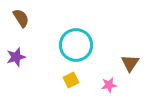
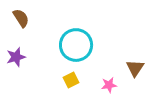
brown triangle: moved 5 px right, 5 px down
